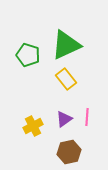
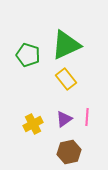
yellow cross: moved 2 px up
